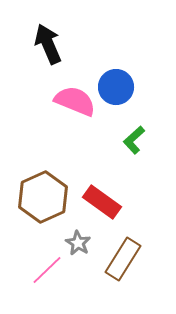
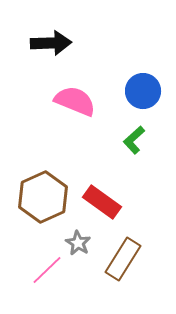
black arrow: moved 3 px right, 1 px up; rotated 111 degrees clockwise
blue circle: moved 27 px right, 4 px down
